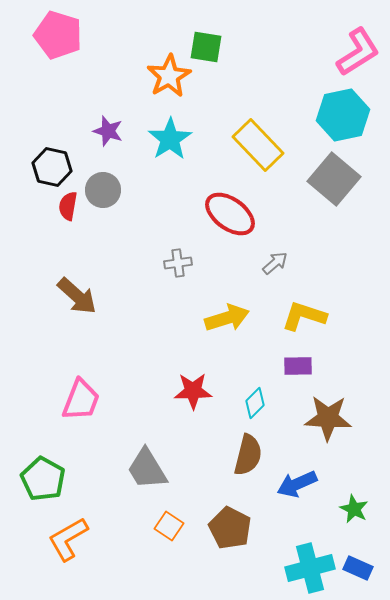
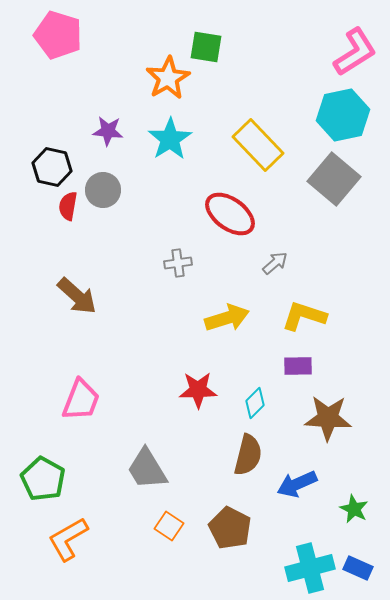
pink L-shape: moved 3 px left
orange star: moved 1 px left, 2 px down
purple star: rotated 12 degrees counterclockwise
red star: moved 5 px right, 1 px up
